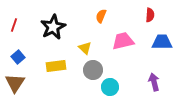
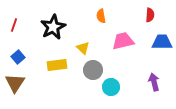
orange semicircle: rotated 32 degrees counterclockwise
yellow triangle: moved 2 px left
yellow rectangle: moved 1 px right, 1 px up
cyan circle: moved 1 px right
